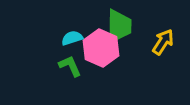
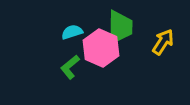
green trapezoid: moved 1 px right, 1 px down
cyan semicircle: moved 6 px up
green L-shape: moved 1 px down; rotated 105 degrees counterclockwise
